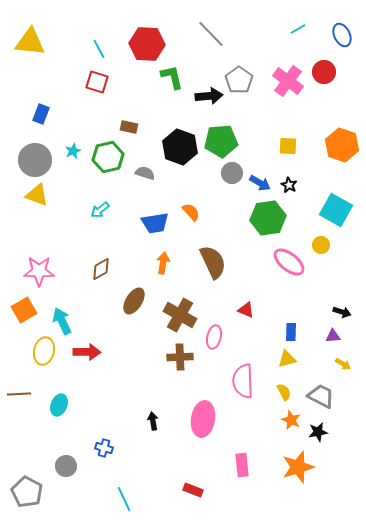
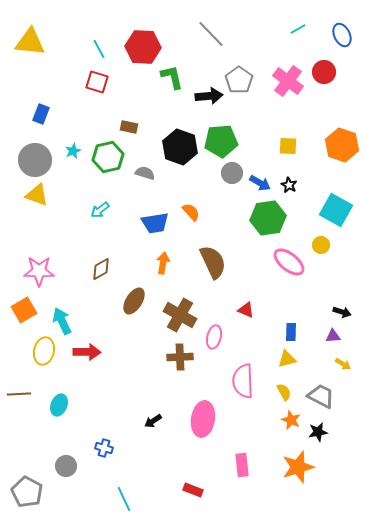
red hexagon at (147, 44): moved 4 px left, 3 px down
black arrow at (153, 421): rotated 114 degrees counterclockwise
